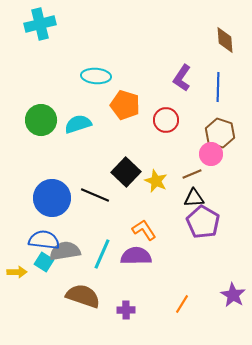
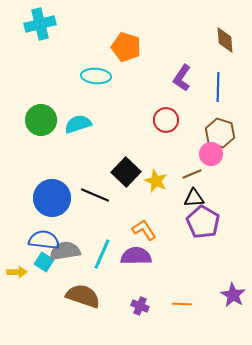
orange pentagon: moved 1 px right, 58 px up
orange line: rotated 60 degrees clockwise
purple cross: moved 14 px right, 4 px up; rotated 24 degrees clockwise
